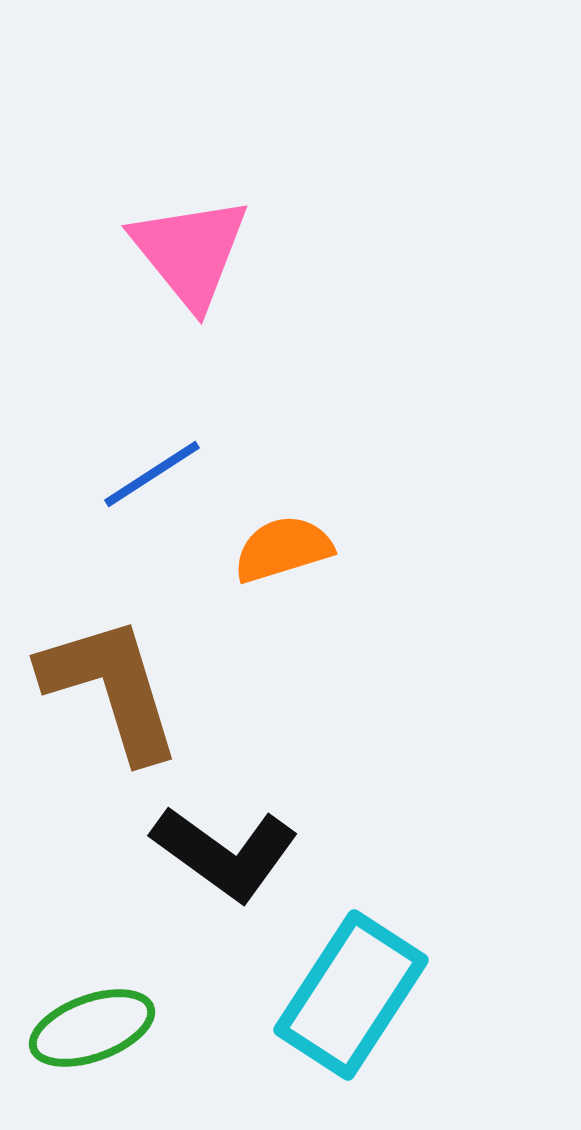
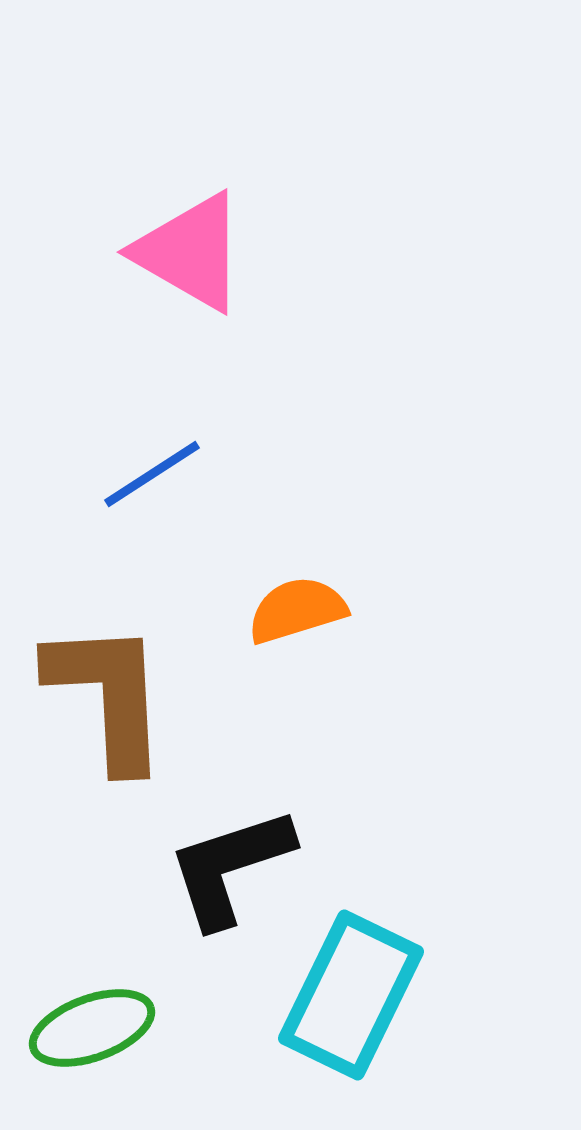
pink triangle: rotated 21 degrees counterclockwise
orange semicircle: moved 14 px right, 61 px down
brown L-shape: moved 3 px left, 7 px down; rotated 14 degrees clockwise
black L-shape: moved 5 px right, 14 px down; rotated 126 degrees clockwise
cyan rectangle: rotated 7 degrees counterclockwise
